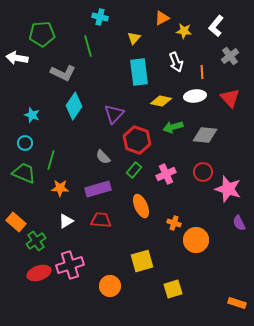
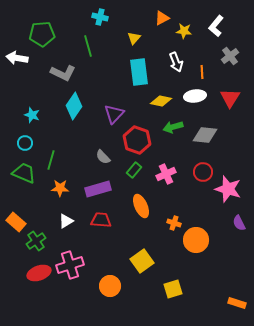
red triangle at (230, 98): rotated 15 degrees clockwise
yellow square at (142, 261): rotated 20 degrees counterclockwise
